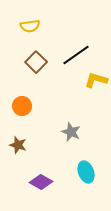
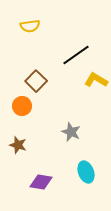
brown square: moved 19 px down
yellow L-shape: rotated 15 degrees clockwise
purple diamond: rotated 20 degrees counterclockwise
